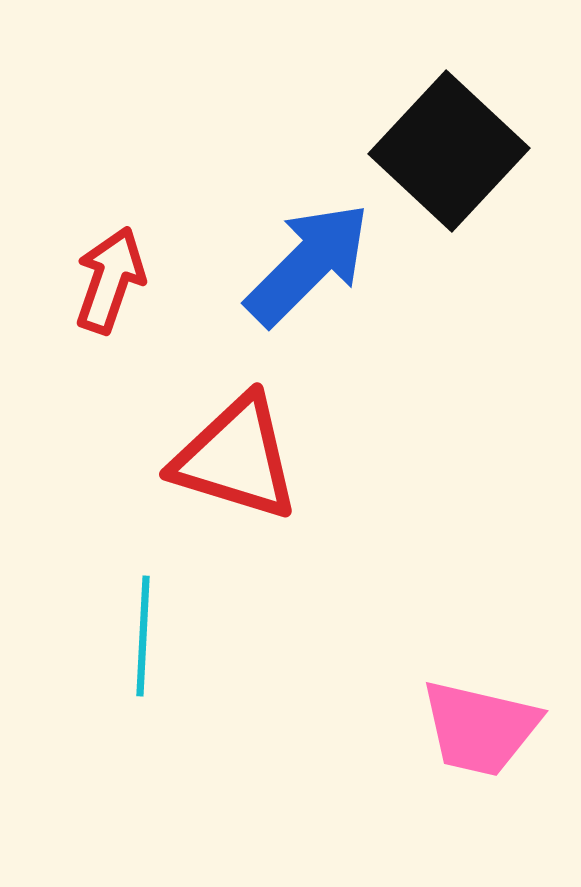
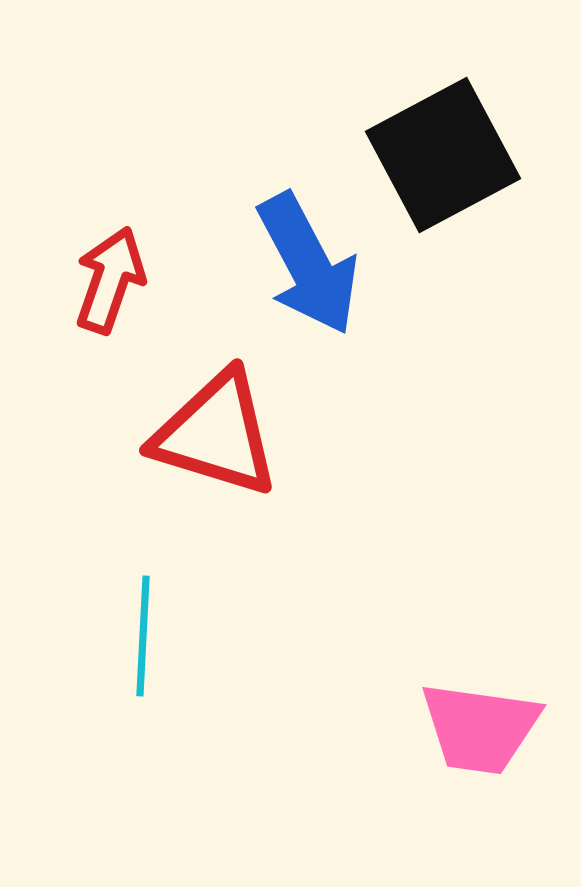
black square: moved 6 px left, 4 px down; rotated 19 degrees clockwise
blue arrow: rotated 107 degrees clockwise
red triangle: moved 20 px left, 24 px up
pink trapezoid: rotated 5 degrees counterclockwise
